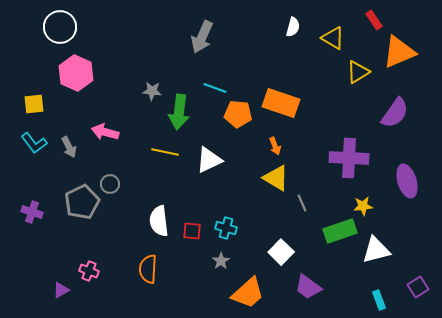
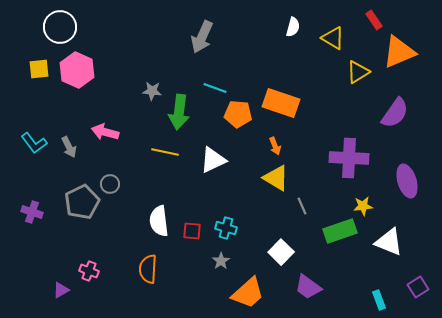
pink hexagon at (76, 73): moved 1 px right, 3 px up
yellow square at (34, 104): moved 5 px right, 35 px up
white triangle at (209, 160): moved 4 px right
gray line at (302, 203): moved 3 px down
white triangle at (376, 250): moved 13 px right, 8 px up; rotated 36 degrees clockwise
